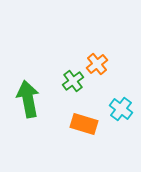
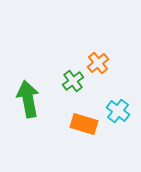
orange cross: moved 1 px right, 1 px up
cyan cross: moved 3 px left, 2 px down
